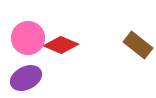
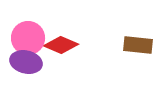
brown rectangle: rotated 32 degrees counterclockwise
purple ellipse: moved 16 px up; rotated 40 degrees clockwise
